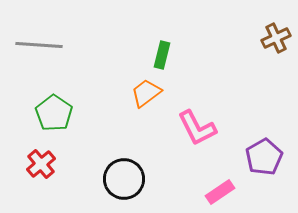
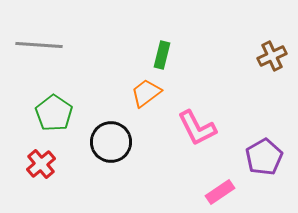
brown cross: moved 4 px left, 18 px down
black circle: moved 13 px left, 37 px up
